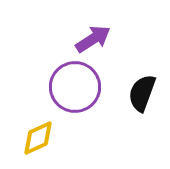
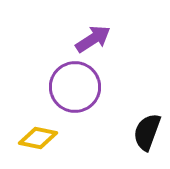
black semicircle: moved 5 px right, 39 px down
yellow diamond: rotated 36 degrees clockwise
